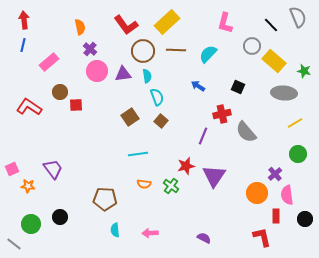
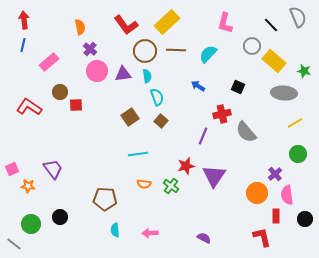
brown circle at (143, 51): moved 2 px right
